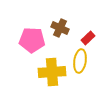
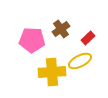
brown cross: moved 1 px right, 1 px down; rotated 30 degrees clockwise
yellow ellipse: rotated 55 degrees clockwise
